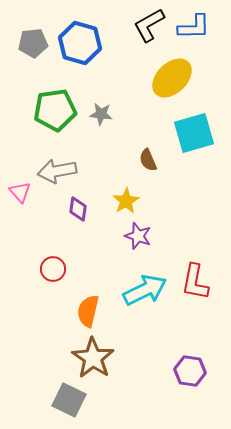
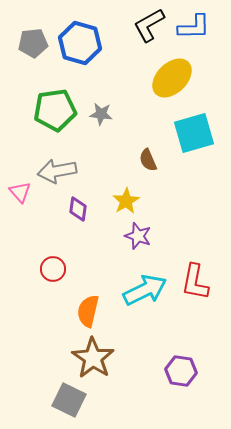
purple hexagon: moved 9 px left
